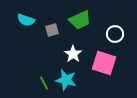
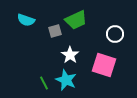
green trapezoid: moved 4 px left
gray square: moved 3 px right, 1 px down
white star: moved 3 px left, 1 px down
pink square: moved 2 px down
cyan star: rotated 10 degrees clockwise
